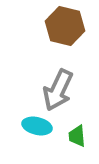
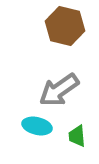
gray arrow: moved 1 px right; rotated 30 degrees clockwise
